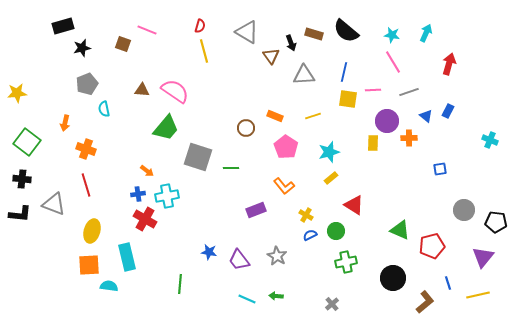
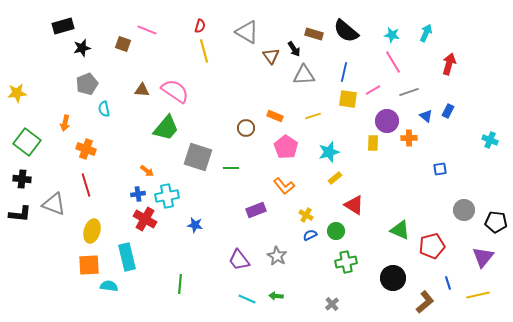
black arrow at (291, 43): moved 3 px right, 6 px down; rotated 14 degrees counterclockwise
pink line at (373, 90): rotated 28 degrees counterclockwise
yellow rectangle at (331, 178): moved 4 px right
blue star at (209, 252): moved 14 px left, 27 px up
